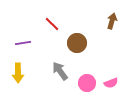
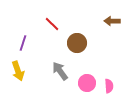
brown arrow: rotated 105 degrees counterclockwise
purple line: rotated 63 degrees counterclockwise
yellow arrow: moved 2 px up; rotated 18 degrees counterclockwise
pink semicircle: moved 2 px left, 3 px down; rotated 72 degrees counterclockwise
